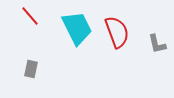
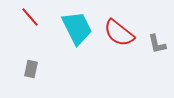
red line: moved 1 px down
red semicircle: moved 2 px right, 1 px down; rotated 148 degrees clockwise
